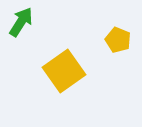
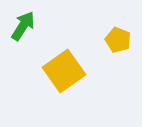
green arrow: moved 2 px right, 4 px down
